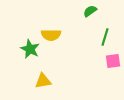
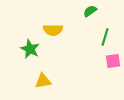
yellow semicircle: moved 2 px right, 5 px up
